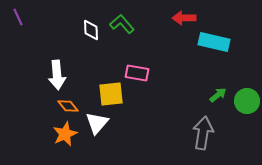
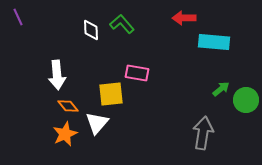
cyan rectangle: rotated 8 degrees counterclockwise
green arrow: moved 3 px right, 6 px up
green circle: moved 1 px left, 1 px up
